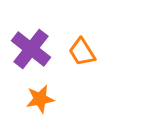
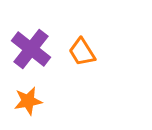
orange star: moved 12 px left, 2 px down
